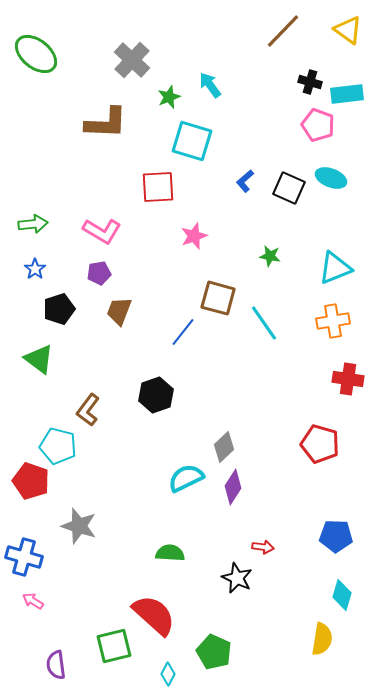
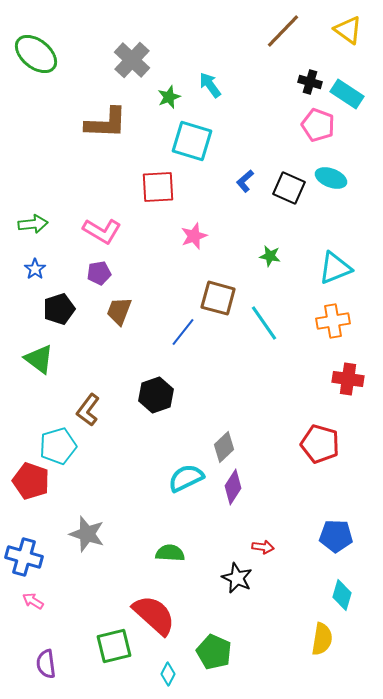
cyan rectangle at (347, 94): rotated 40 degrees clockwise
cyan pentagon at (58, 446): rotated 30 degrees counterclockwise
gray star at (79, 526): moved 8 px right, 8 px down
purple semicircle at (56, 665): moved 10 px left, 1 px up
